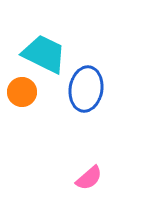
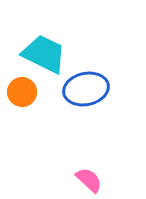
blue ellipse: rotated 69 degrees clockwise
pink semicircle: moved 2 px down; rotated 96 degrees counterclockwise
